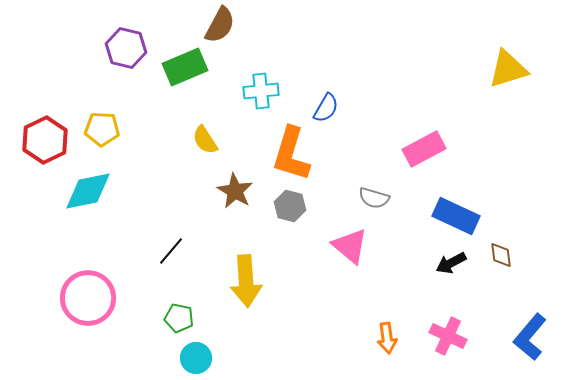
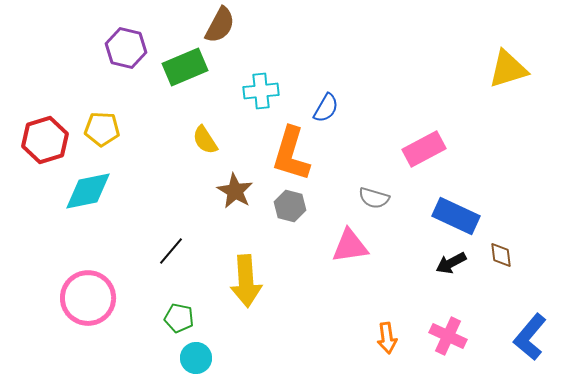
red hexagon: rotated 9 degrees clockwise
pink triangle: rotated 48 degrees counterclockwise
